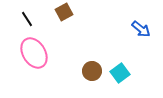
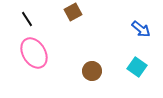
brown square: moved 9 px right
cyan square: moved 17 px right, 6 px up; rotated 18 degrees counterclockwise
